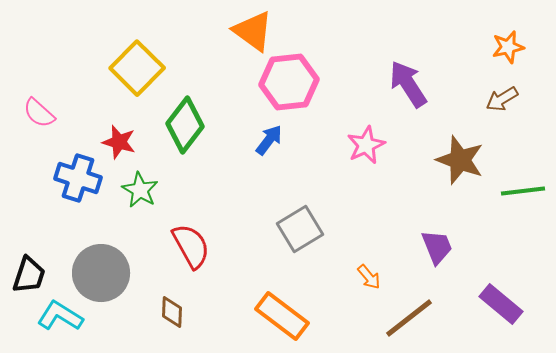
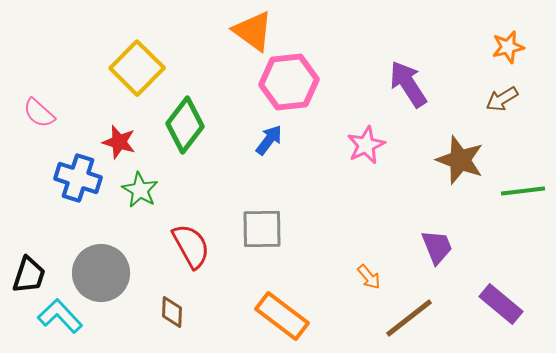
gray square: moved 38 px left; rotated 30 degrees clockwise
cyan L-shape: rotated 15 degrees clockwise
